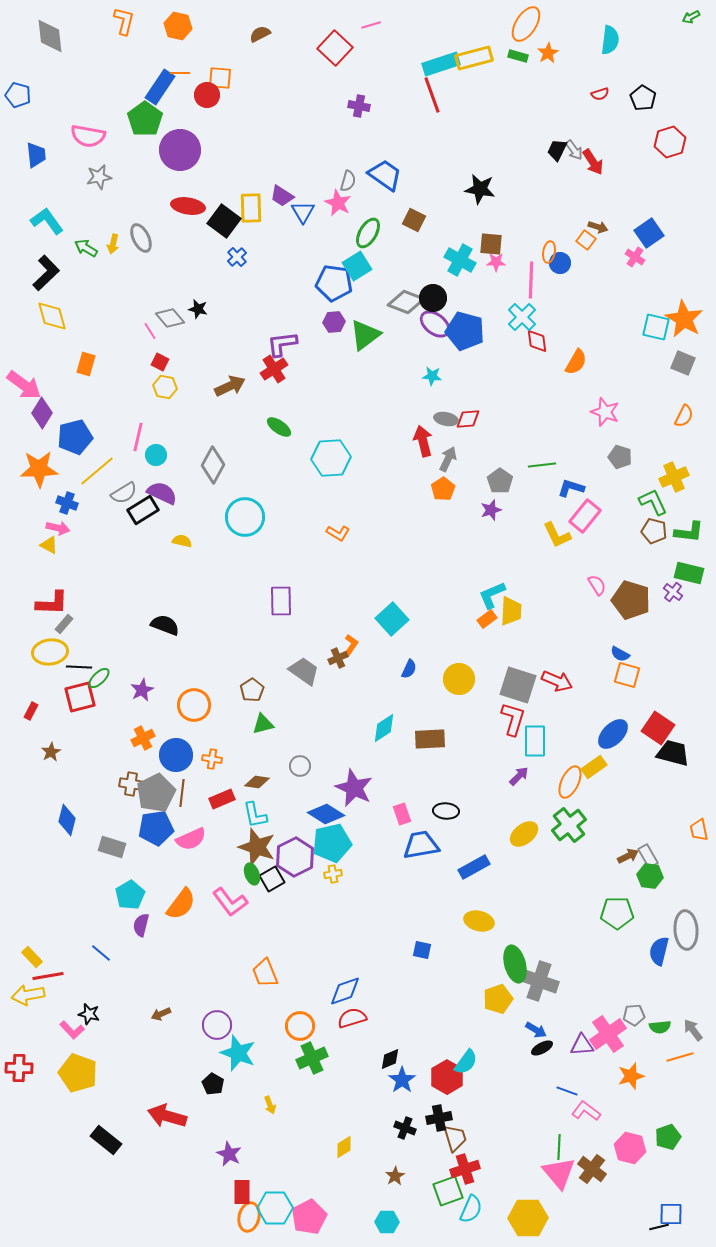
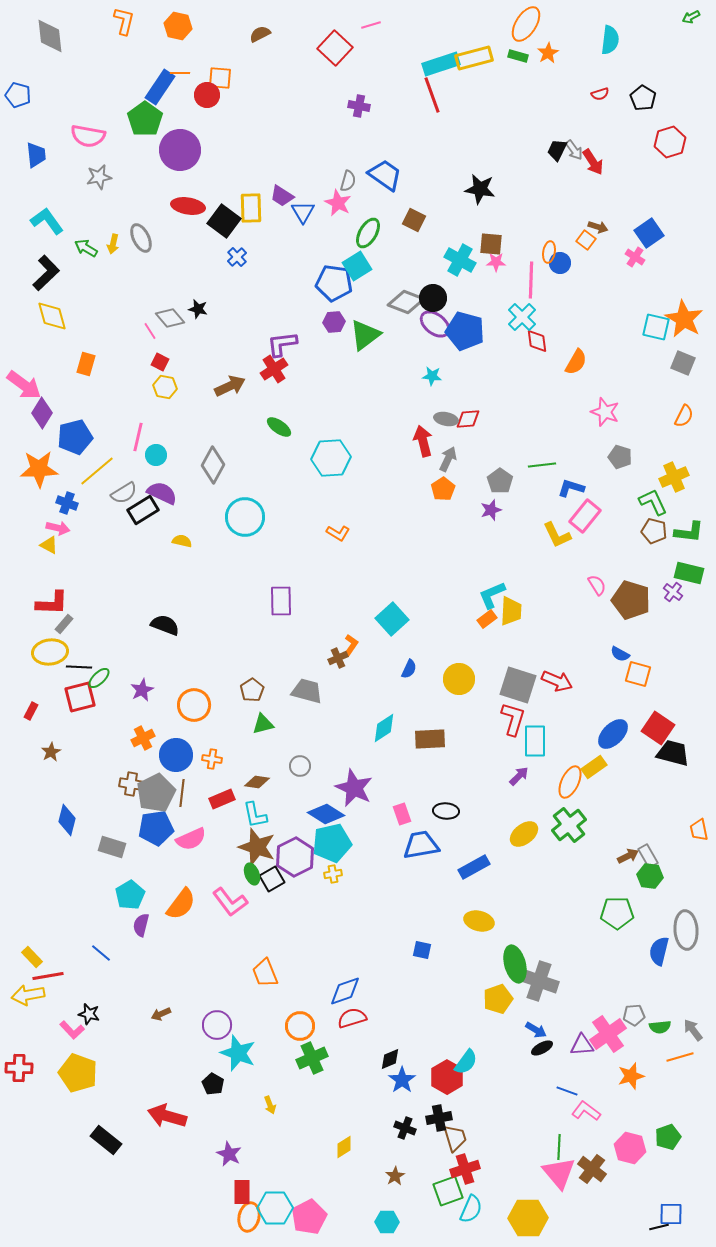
gray trapezoid at (304, 671): moved 3 px right, 20 px down; rotated 20 degrees counterclockwise
orange square at (627, 675): moved 11 px right, 1 px up
